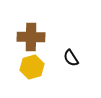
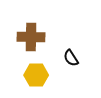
yellow hexagon: moved 4 px right, 8 px down; rotated 15 degrees clockwise
